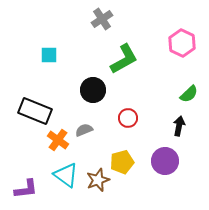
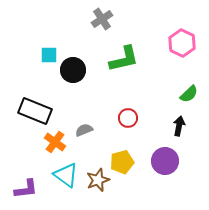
green L-shape: rotated 16 degrees clockwise
black circle: moved 20 px left, 20 px up
orange cross: moved 3 px left, 2 px down
